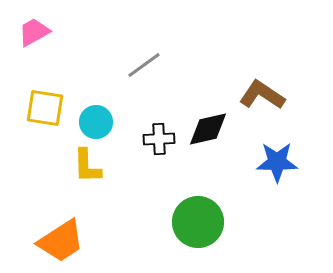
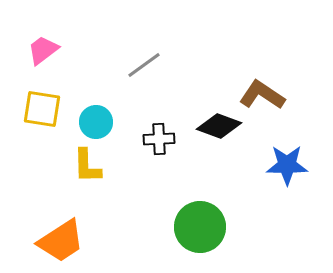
pink trapezoid: moved 9 px right, 18 px down; rotated 8 degrees counterclockwise
yellow square: moved 3 px left, 1 px down
black diamond: moved 11 px right, 3 px up; rotated 33 degrees clockwise
blue star: moved 10 px right, 3 px down
green circle: moved 2 px right, 5 px down
